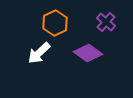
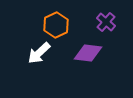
orange hexagon: moved 1 px right, 2 px down
purple diamond: rotated 28 degrees counterclockwise
